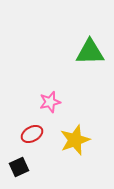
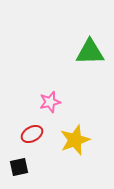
black square: rotated 12 degrees clockwise
